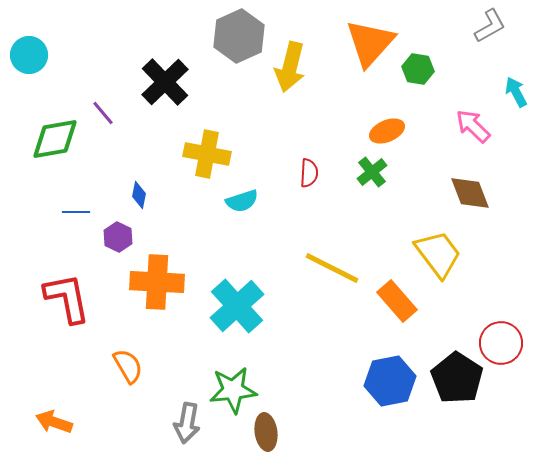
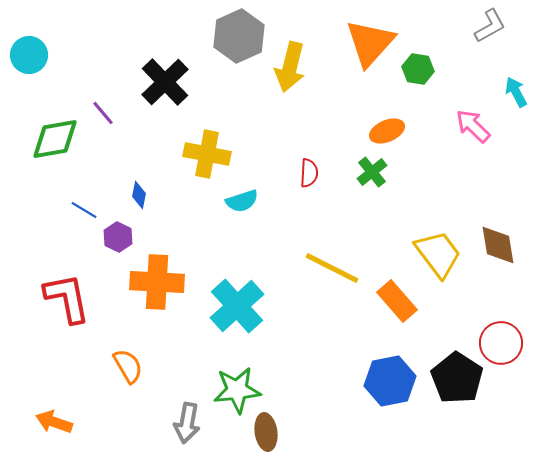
brown diamond: moved 28 px right, 52 px down; rotated 12 degrees clockwise
blue line: moved 8 px right, 2 px up; rotated 32 degrees clockwise
green star: moved 4 px right
